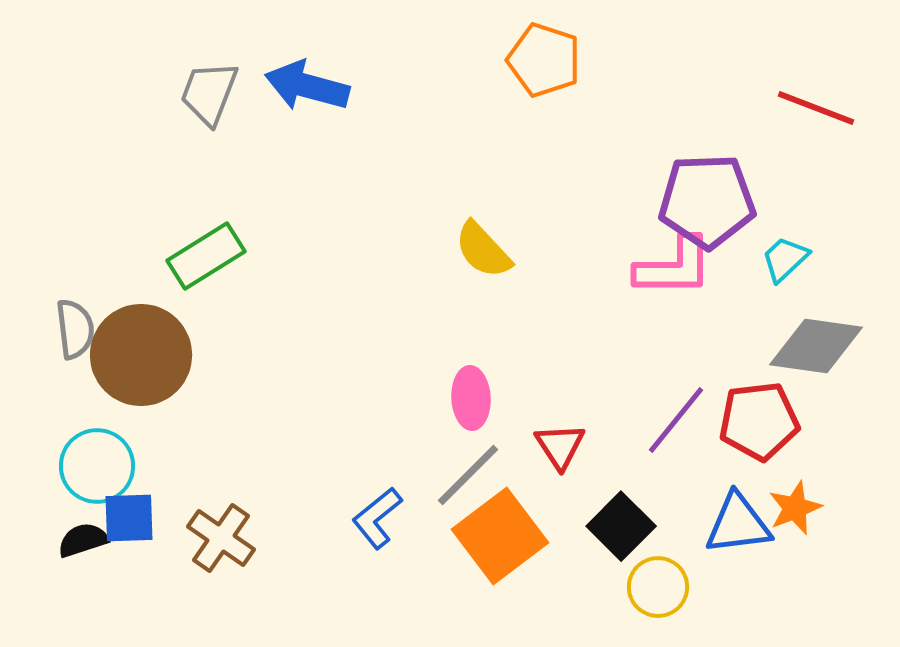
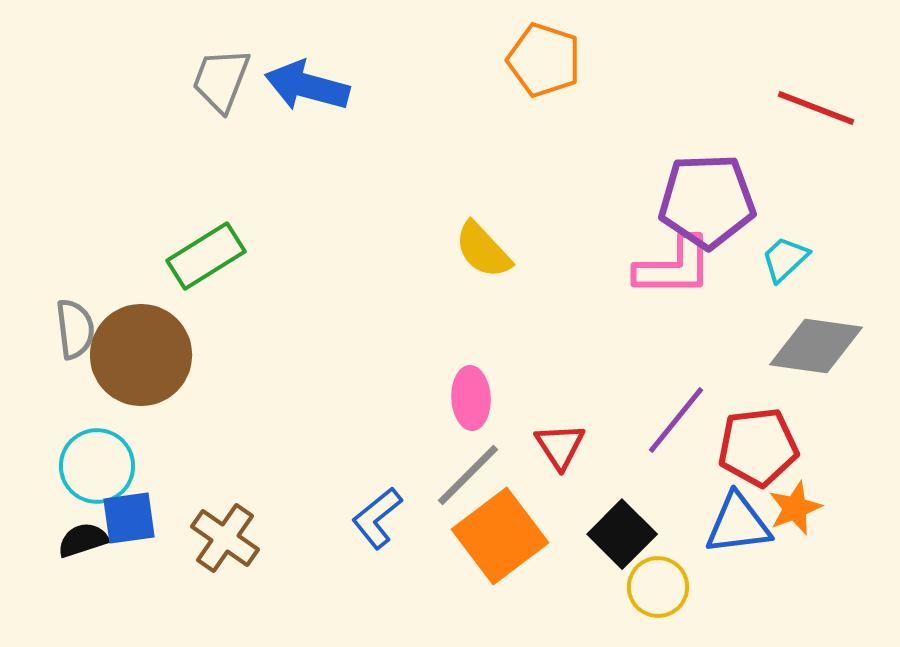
gray trapezoid: moved 12 px right, 13 px up
red pentagon: moved 1 px left, 26 px down
blue square: rotated 6 degrees counterclockwise
black square: moved 1 px right, 8 px down
brown cross: moved 4 px right
